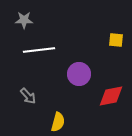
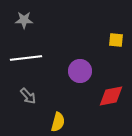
white line: moved 13 px left, 8 px down
purple circle: moved 1 px right, 3 px up
